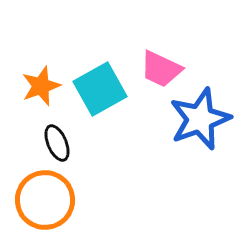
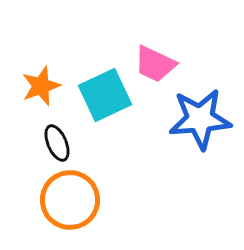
pink trapezoid: moved 6 px left, 5 px up
cyan square: moved 5 px right, 6 px down; rotated 4 degrees clockwise
blue star: rotated 16 degrees clockwise
orange circle: moved 25 px right
